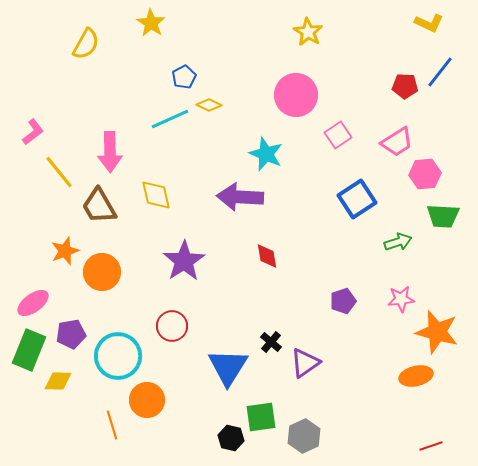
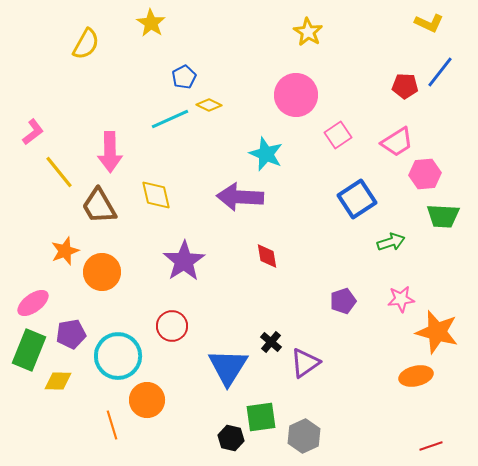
green arrow at (398, 242): moved 7 px left
